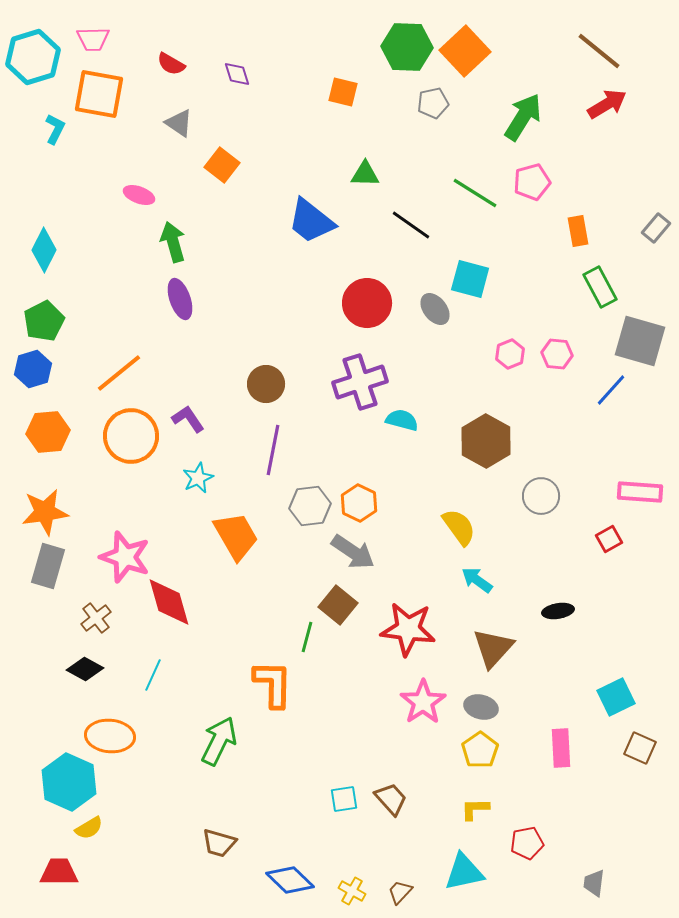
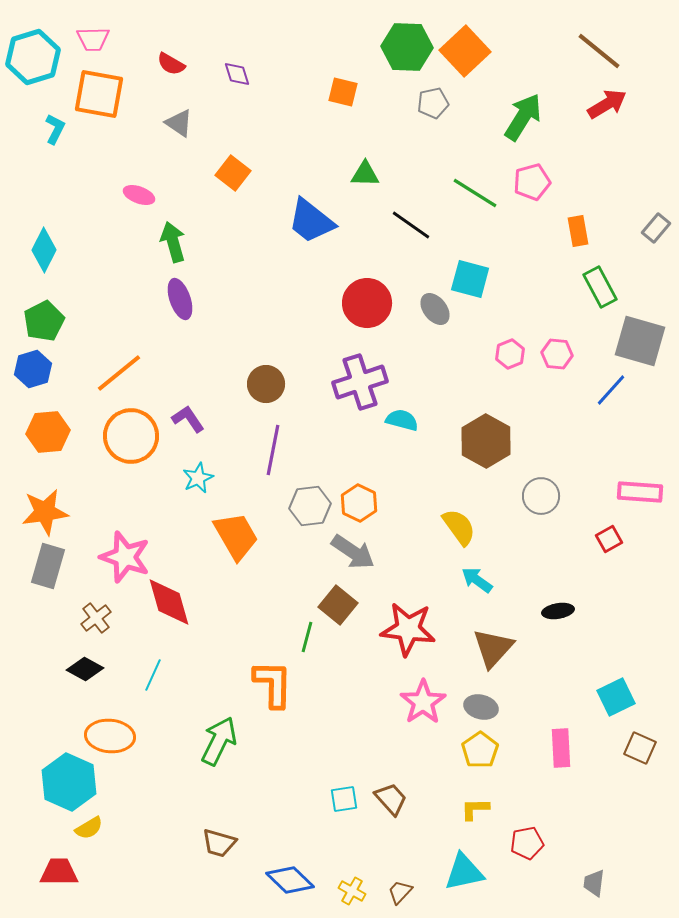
orange square at (222, 165): moved 11 px right, 8 px down
